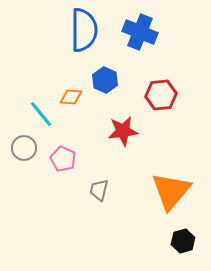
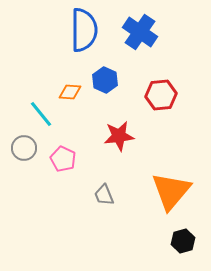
blue cross: rotated 12 degrees clockwise
orange diamond: moved 1 px left, 5 px up
red star: moved 4 px left, 5 px down
gray trapezoid: moved 5 px right, 5 px down; rotated 35 degrees counterclockwise
